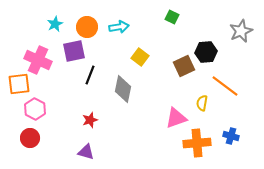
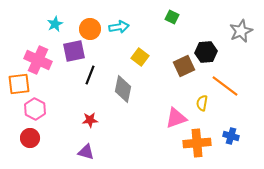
orange circle: moved 3 px right, 2 px down
red star: rotated 14 degrees clockwise
